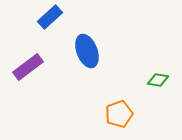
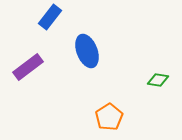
blue rectangle: rotated 10 degrees counterclockwise
orange pentagon: moved 10 px left, 3 px down; rotated 12 degrees counterclockwise
